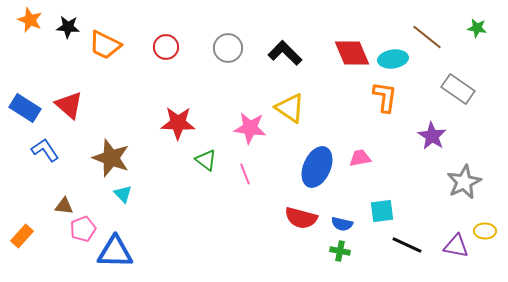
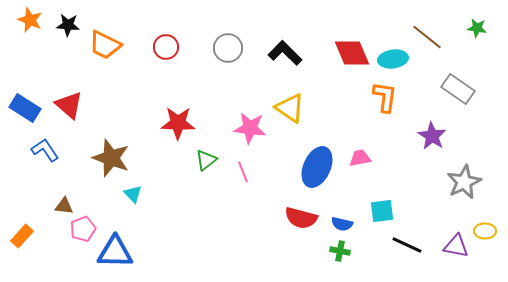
black star: moved 2 px up
green triangle: rotated 45 degrees clockwise
pink line: moved 2 px left, 2 px up
cyan triangle: moved 10 px right
